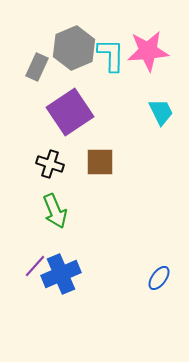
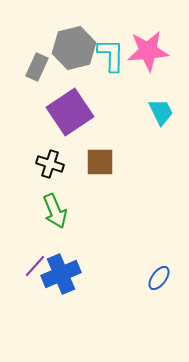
gray hexagon: rotated 9 degrees clockwise
